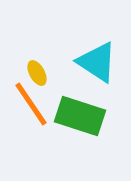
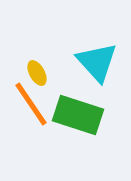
cyan triangle: rotated 15 degrees clockwise
green rectangle: moved 2 px left, 1 px up
